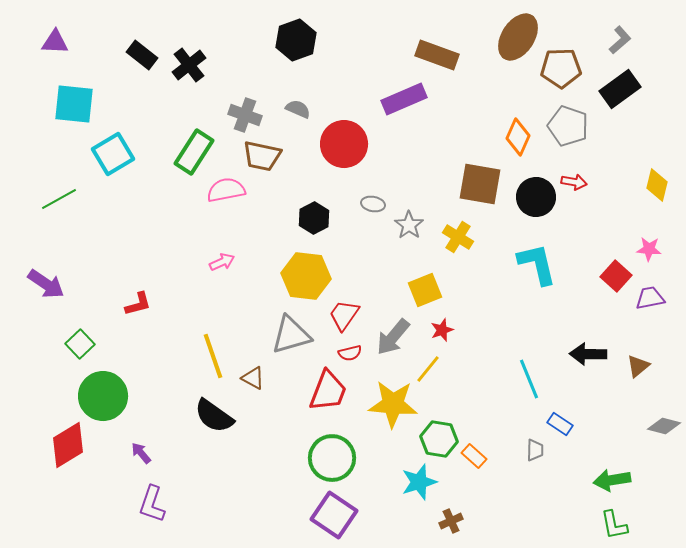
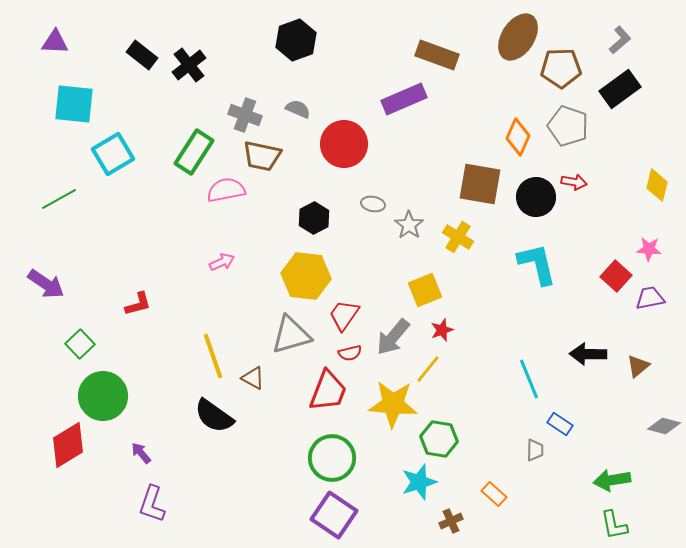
orange rectangle at (474, 456): moved 20 px right, 38 px down
